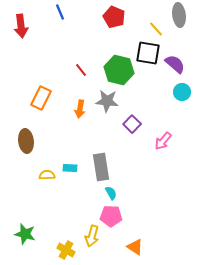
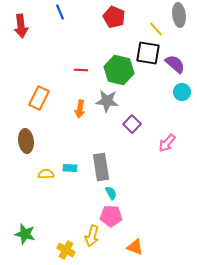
red line: rotated 48 degrees counterclockwise
orange rectangle: moved 2 px left
pink arrow: moved 4 px right, 2 px down
yellow semicircle: moved 1 px left, 1 px up
orange triangle: rotated 12 degrees counterclockwise
